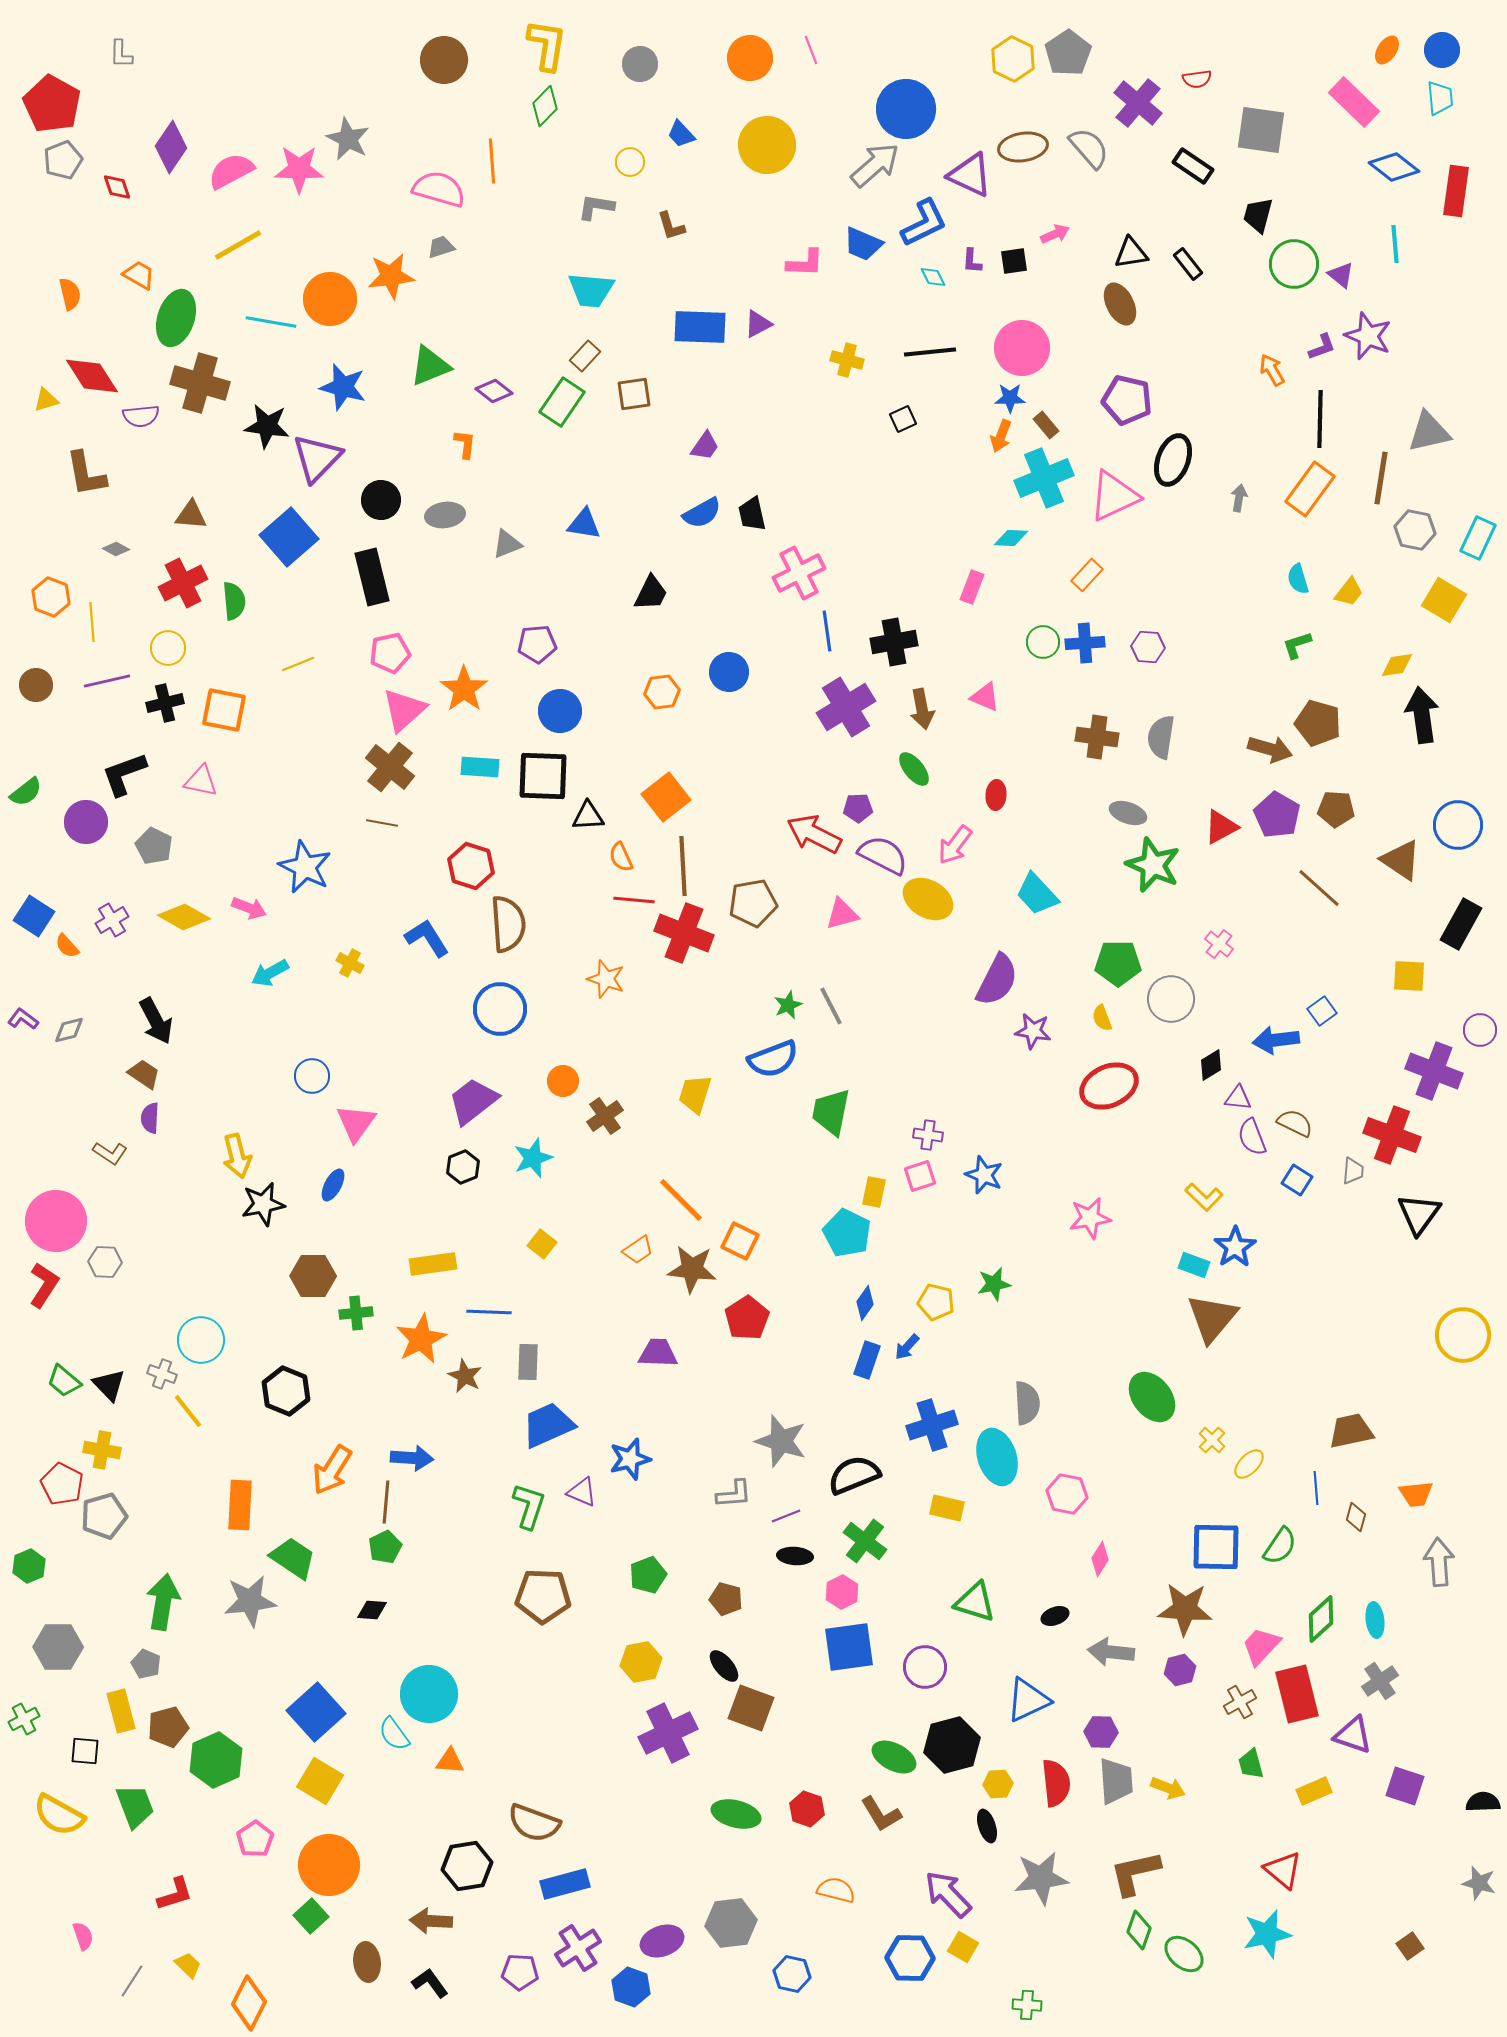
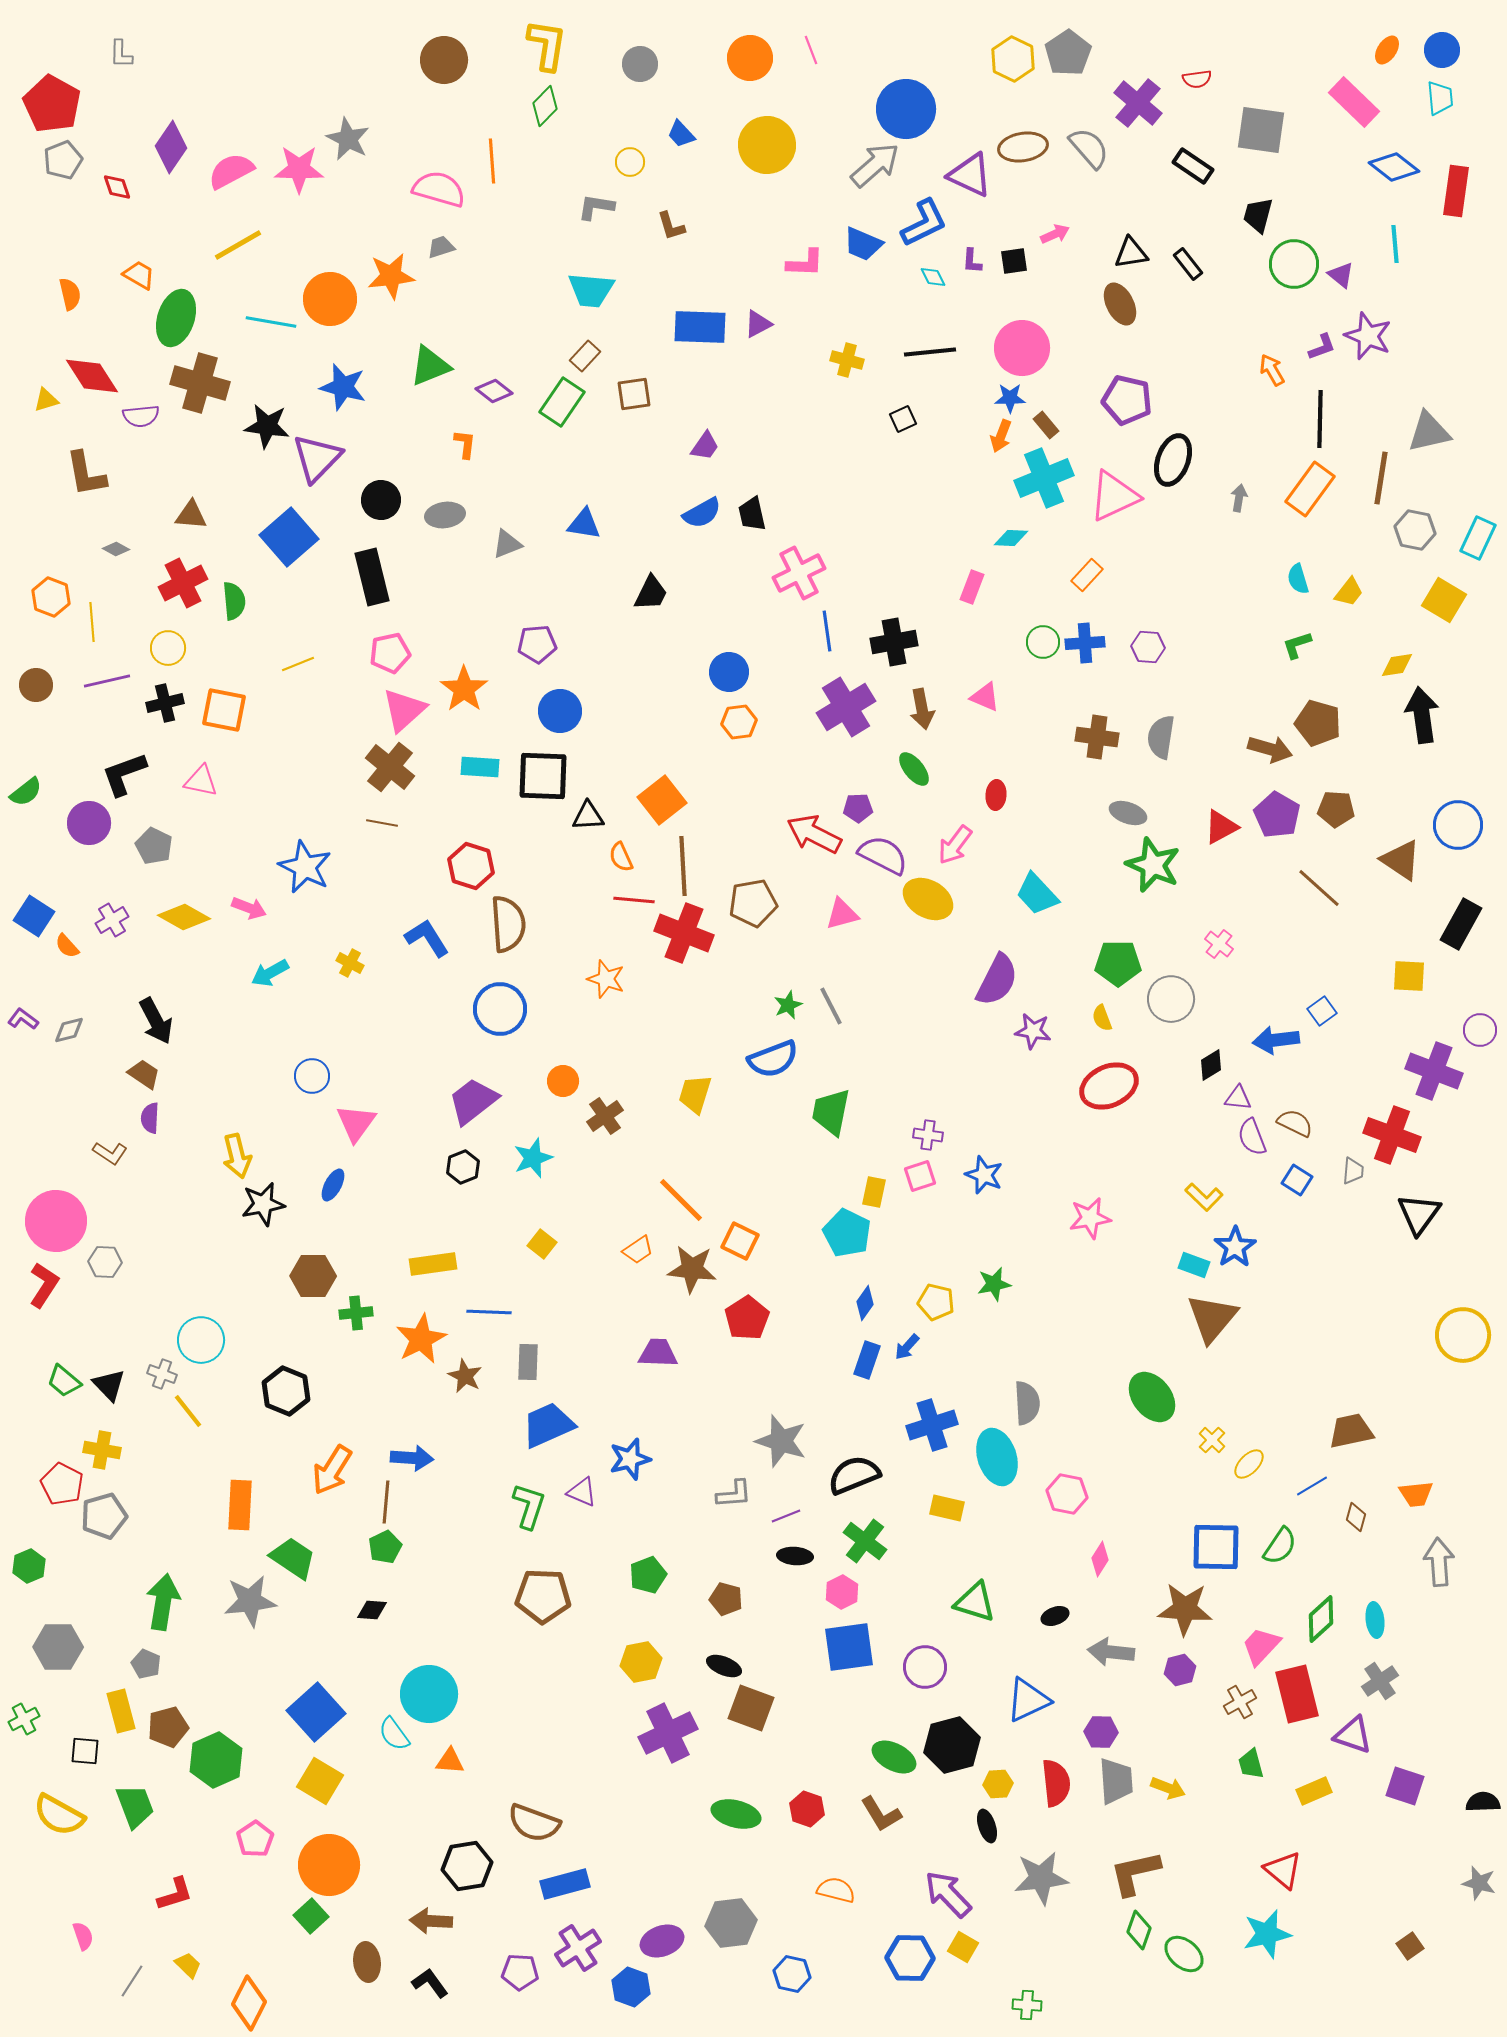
orange hexagon at (662, 692): moved 77 px right, 30 px down
orange square at (666, 797): moved 4 px left, 3 px down
purple circle at (86, 822): moved 3 px right, 1 px down
blue line at (1316, 1488): moved 4 px left, 2 px up; rotated 64 degrees clockwise
black ellipse at (724, 1666): rotated 28 degrees counterclockwise
